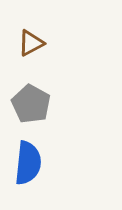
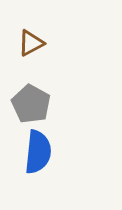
blue semicircle: moved 10 px right, 11 px up
